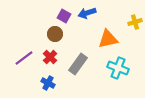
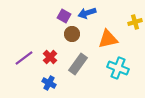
brown circle: moved 17 px right
blue cross: moved 1 px right
